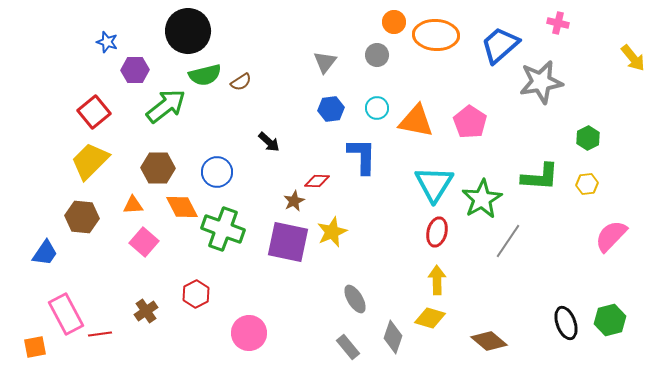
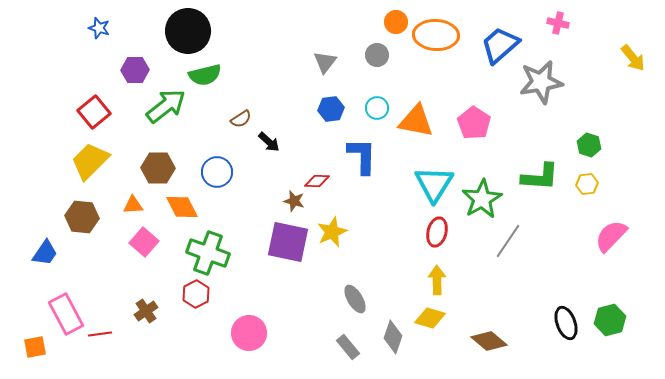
orange circle at (394, 22): moved 2 px right
blue star at (107, 42): moved 8 px left, 14 px up
brown semicircle at (241, 82): moved 37 px down
pink pentagon at (470, 122): moved 4 px right, 1 px down
green hexagon at (588, 138): moved 1 px right, 7 px down; rotated 15 degrees counterclockwise
brown star at (294, 201): rotated 30 degrees counterclockwise
green cross at (223, 229): moved 15 px left, 24 px down
